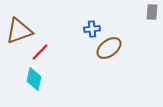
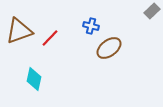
gray rectangle: moved 1 px up; rotated 42 degrees clockwise
blue cross: moved 1 px left, 3 px up; rotated 21 degrees clockwise
red line: moved 10 px right, 14 px up
